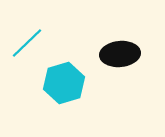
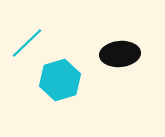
cyan hexagon: moved 4 px left, 3 px up
